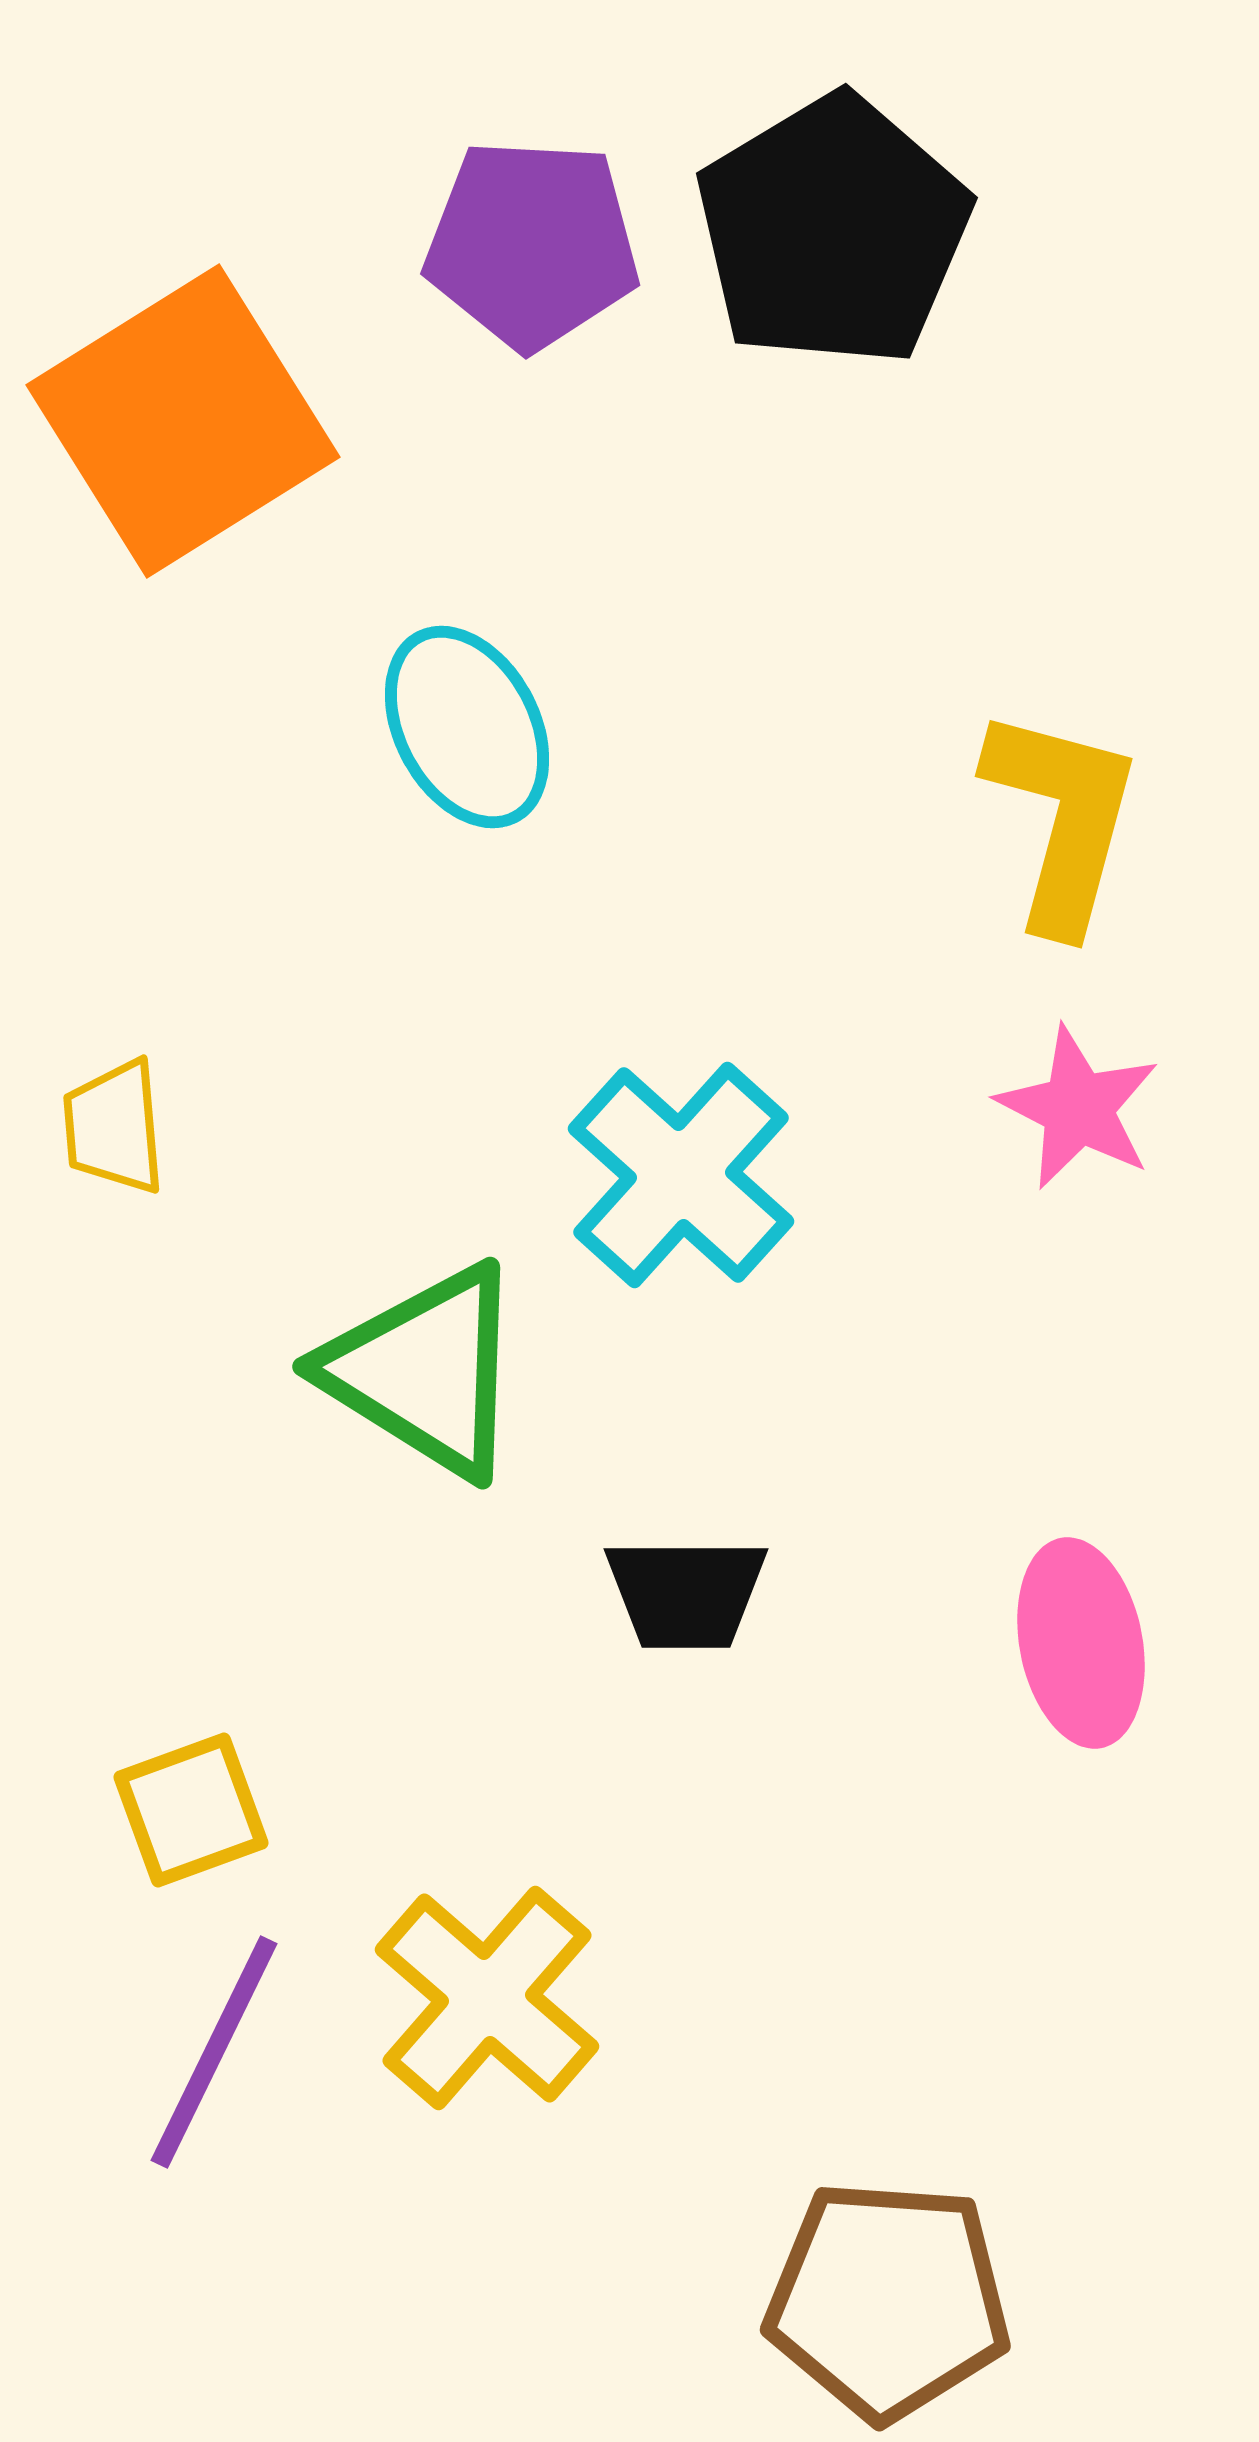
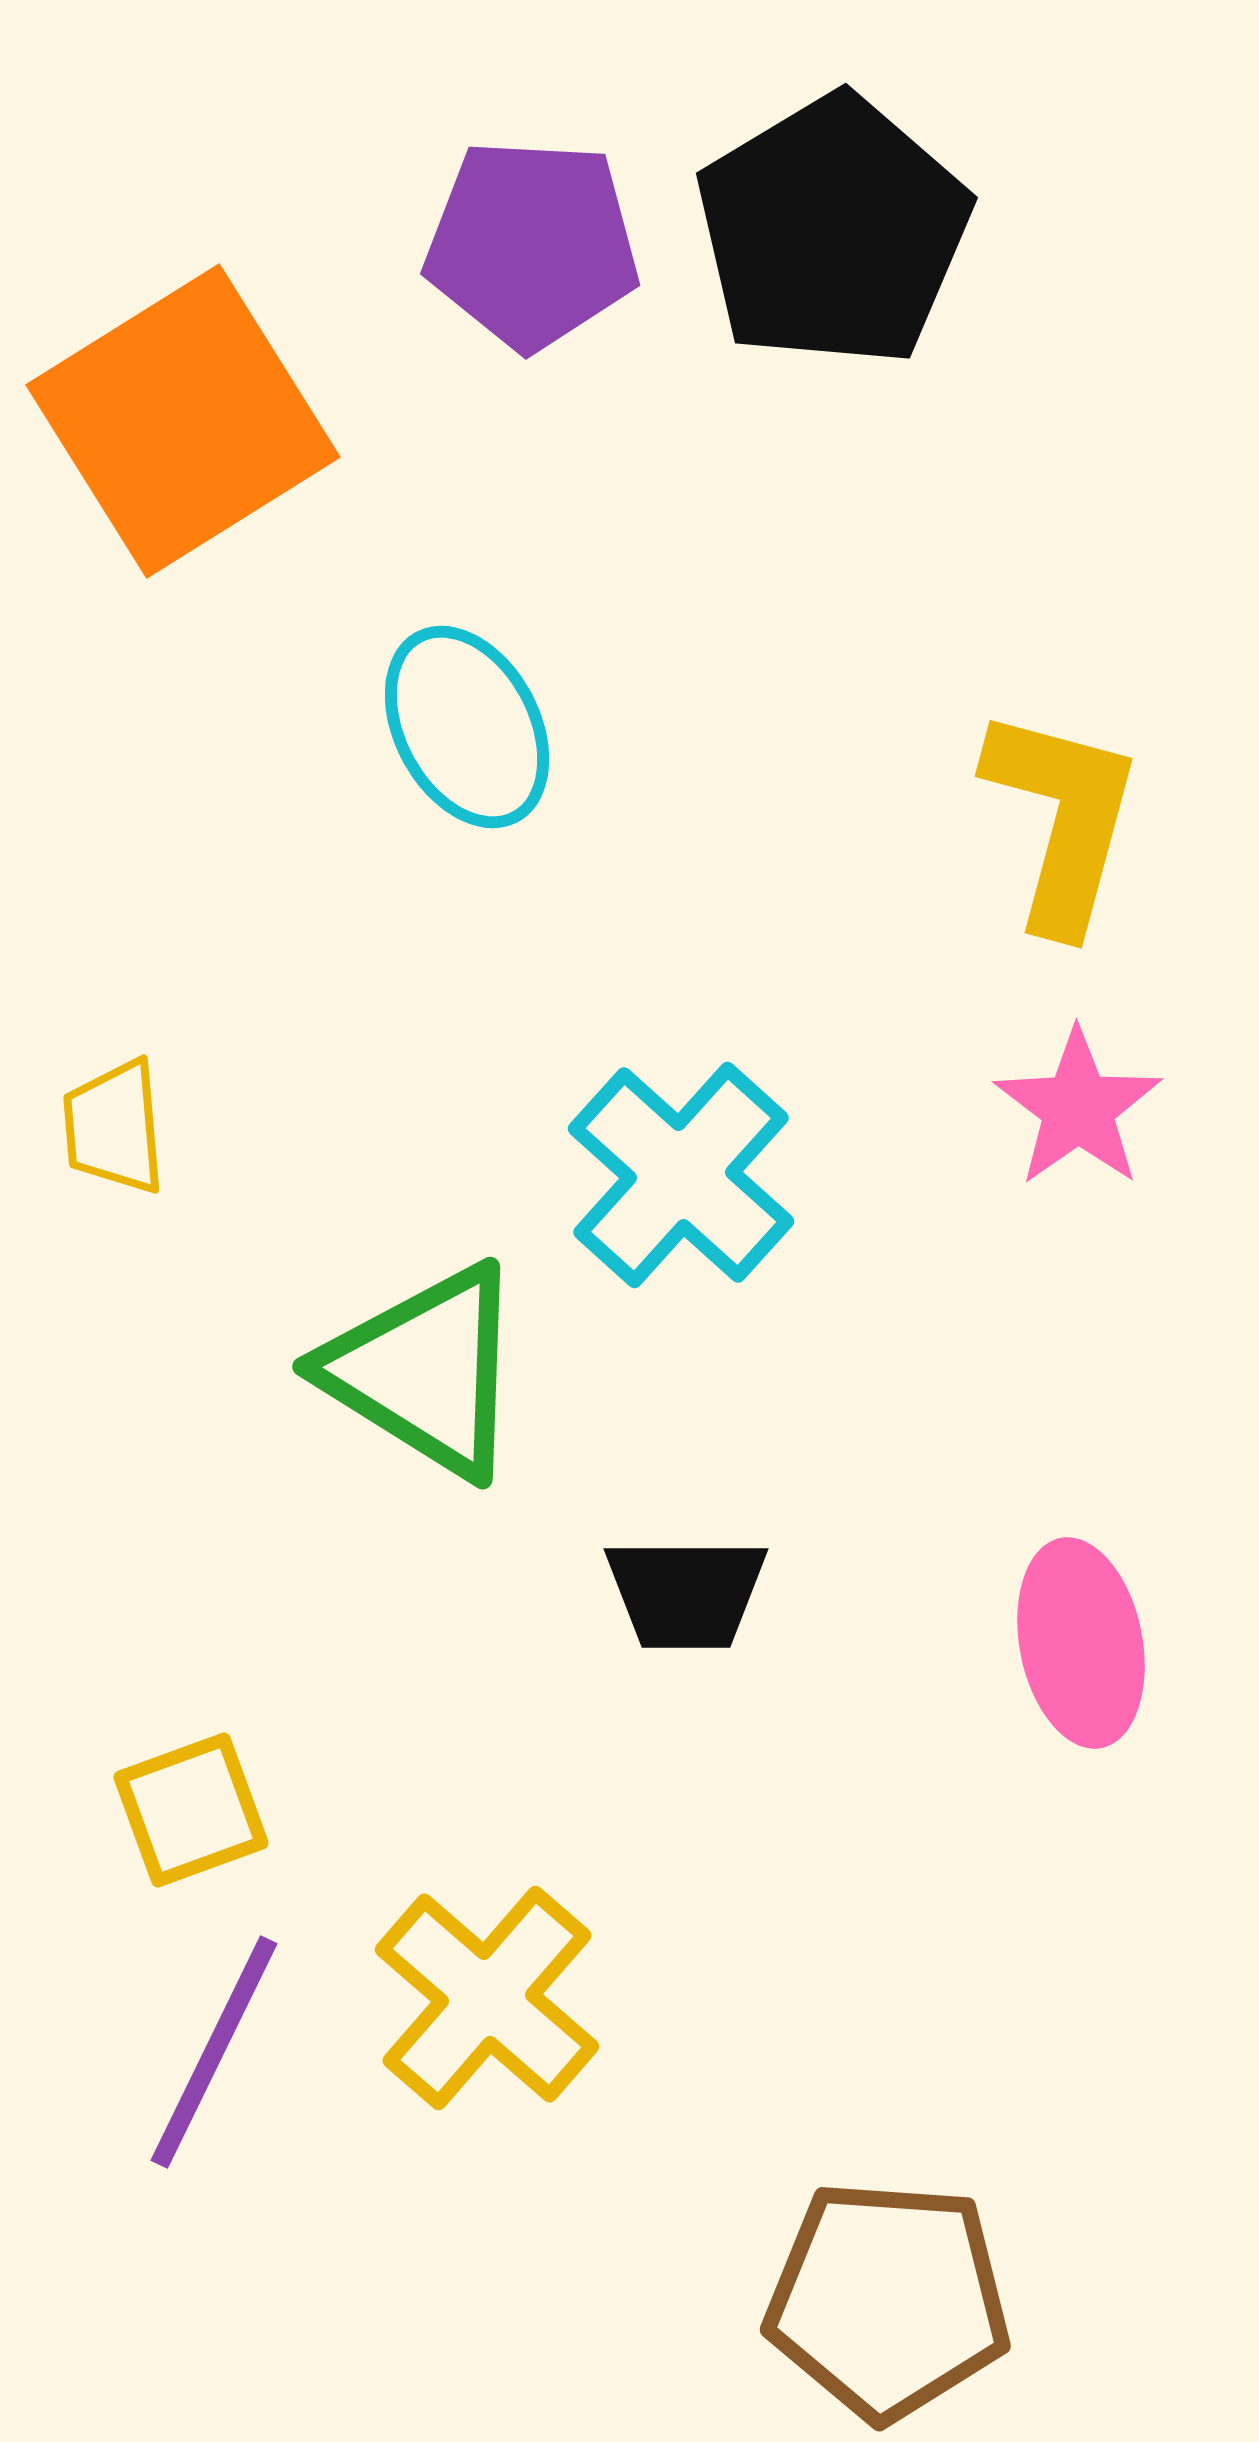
pink star: rotated 10 degrees clockwise
